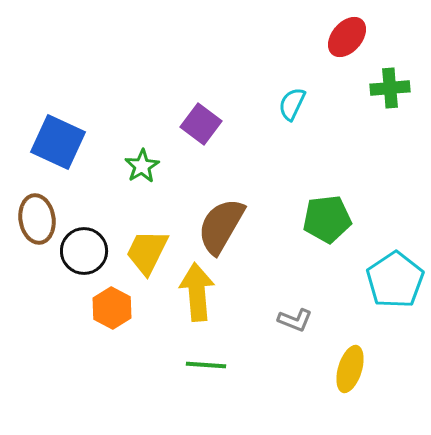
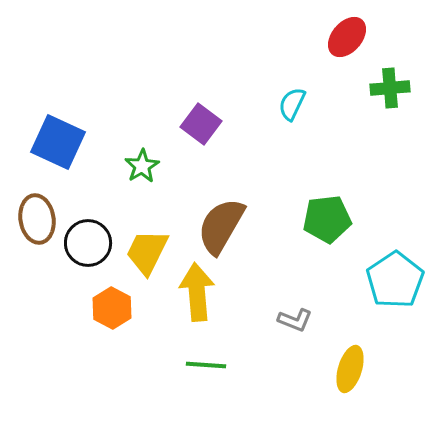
black circle: moved 4 px right, 8 px up
